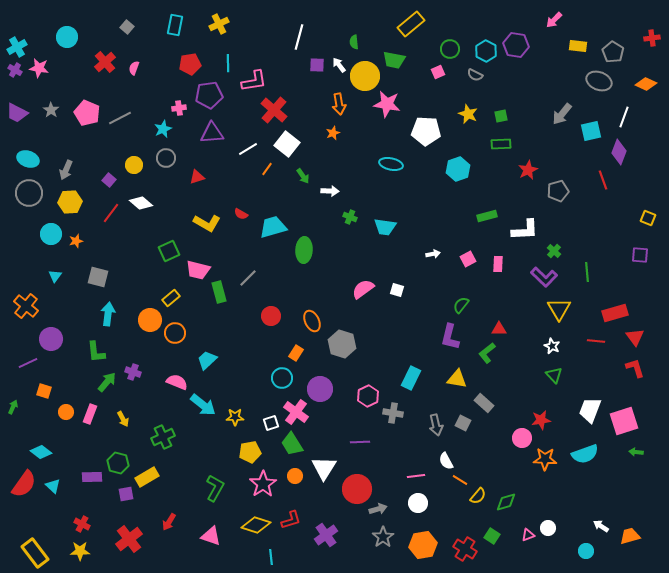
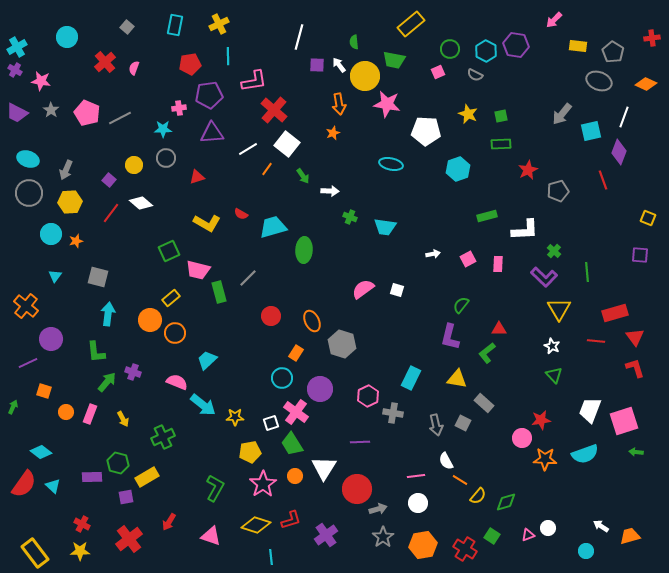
cyan line at (228, 63): moved 7 px up
pink star at (39, 68): moved 2 px right, 13 px down
cyan star at (163, 129): rotated 24 degrees clockwise
purple square at (126, 494): moved 3 px down
